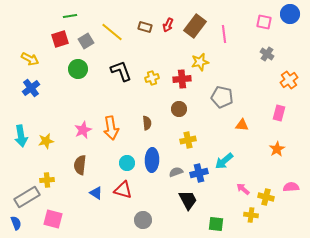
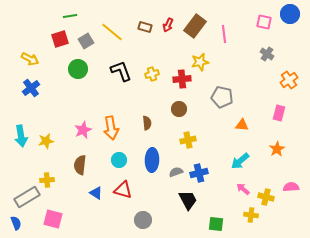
yellow cross at (152, 78): moved 4 px up
cyan arrow at (224, 161): moved 16 px right
cyan circle at (127, 163): moved 8 px left, 3 px up
